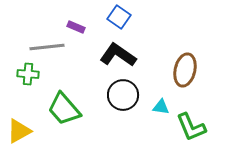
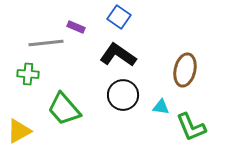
gray line: moved 1 px left, 4 px up
